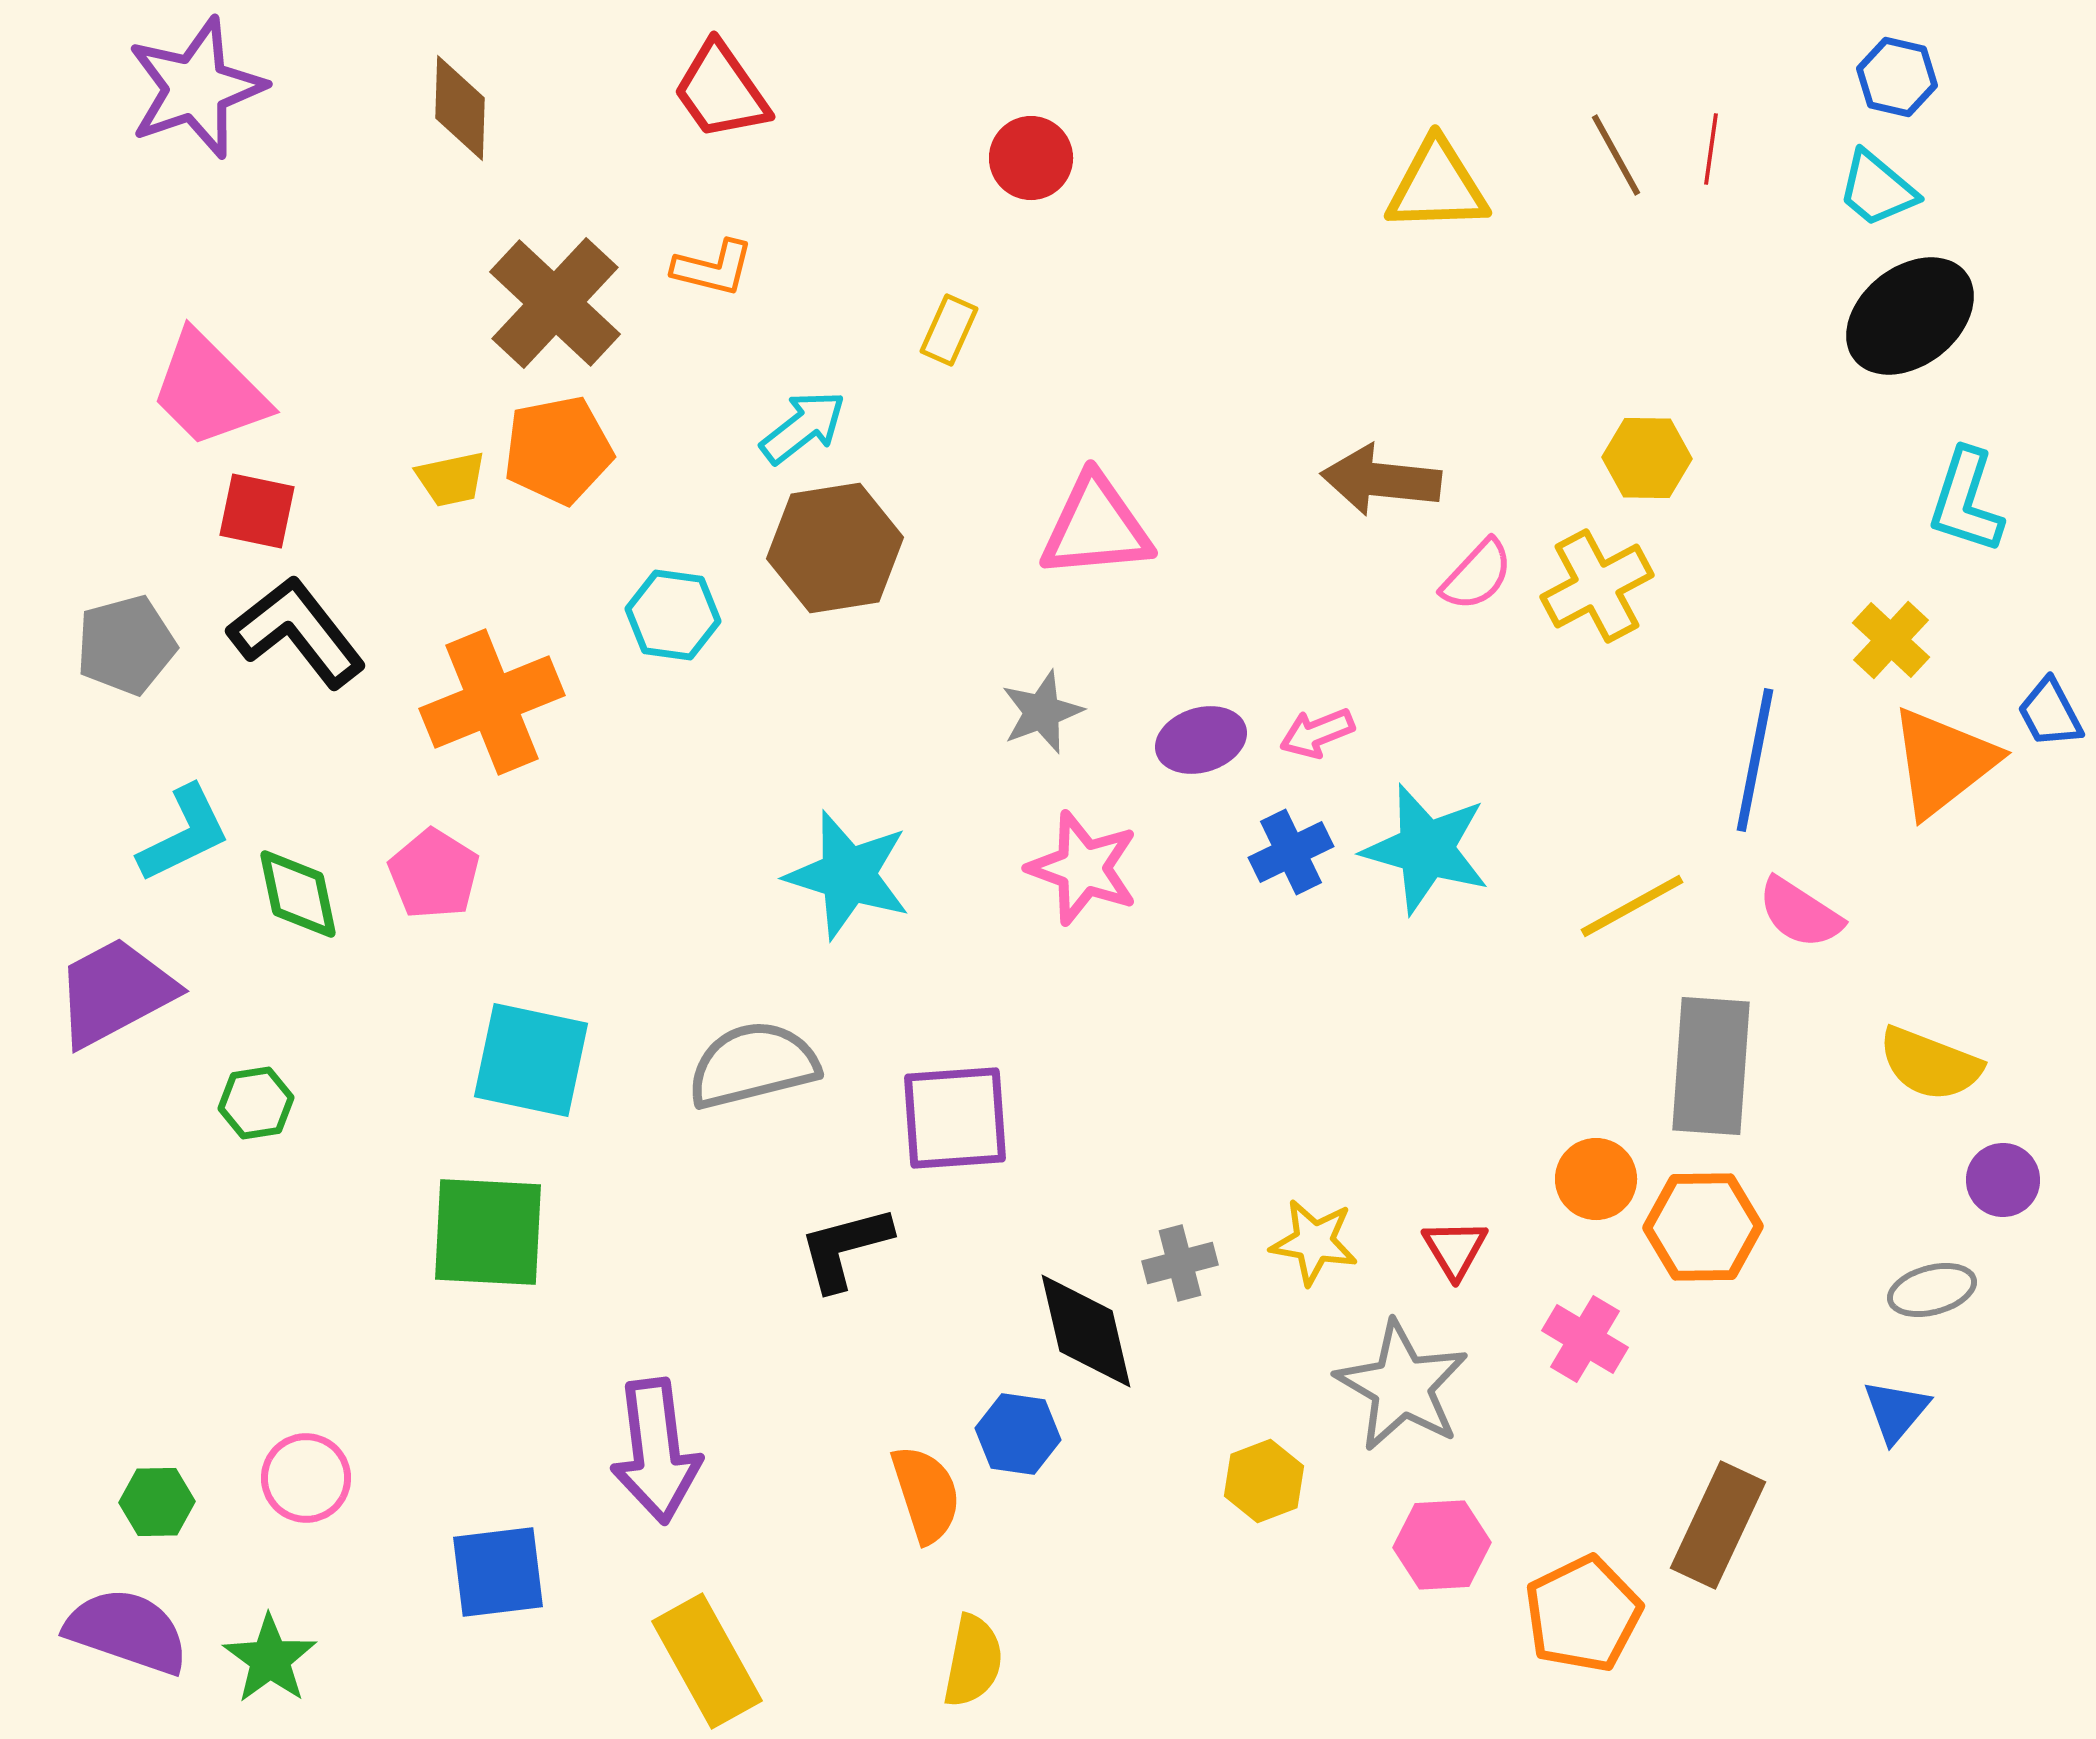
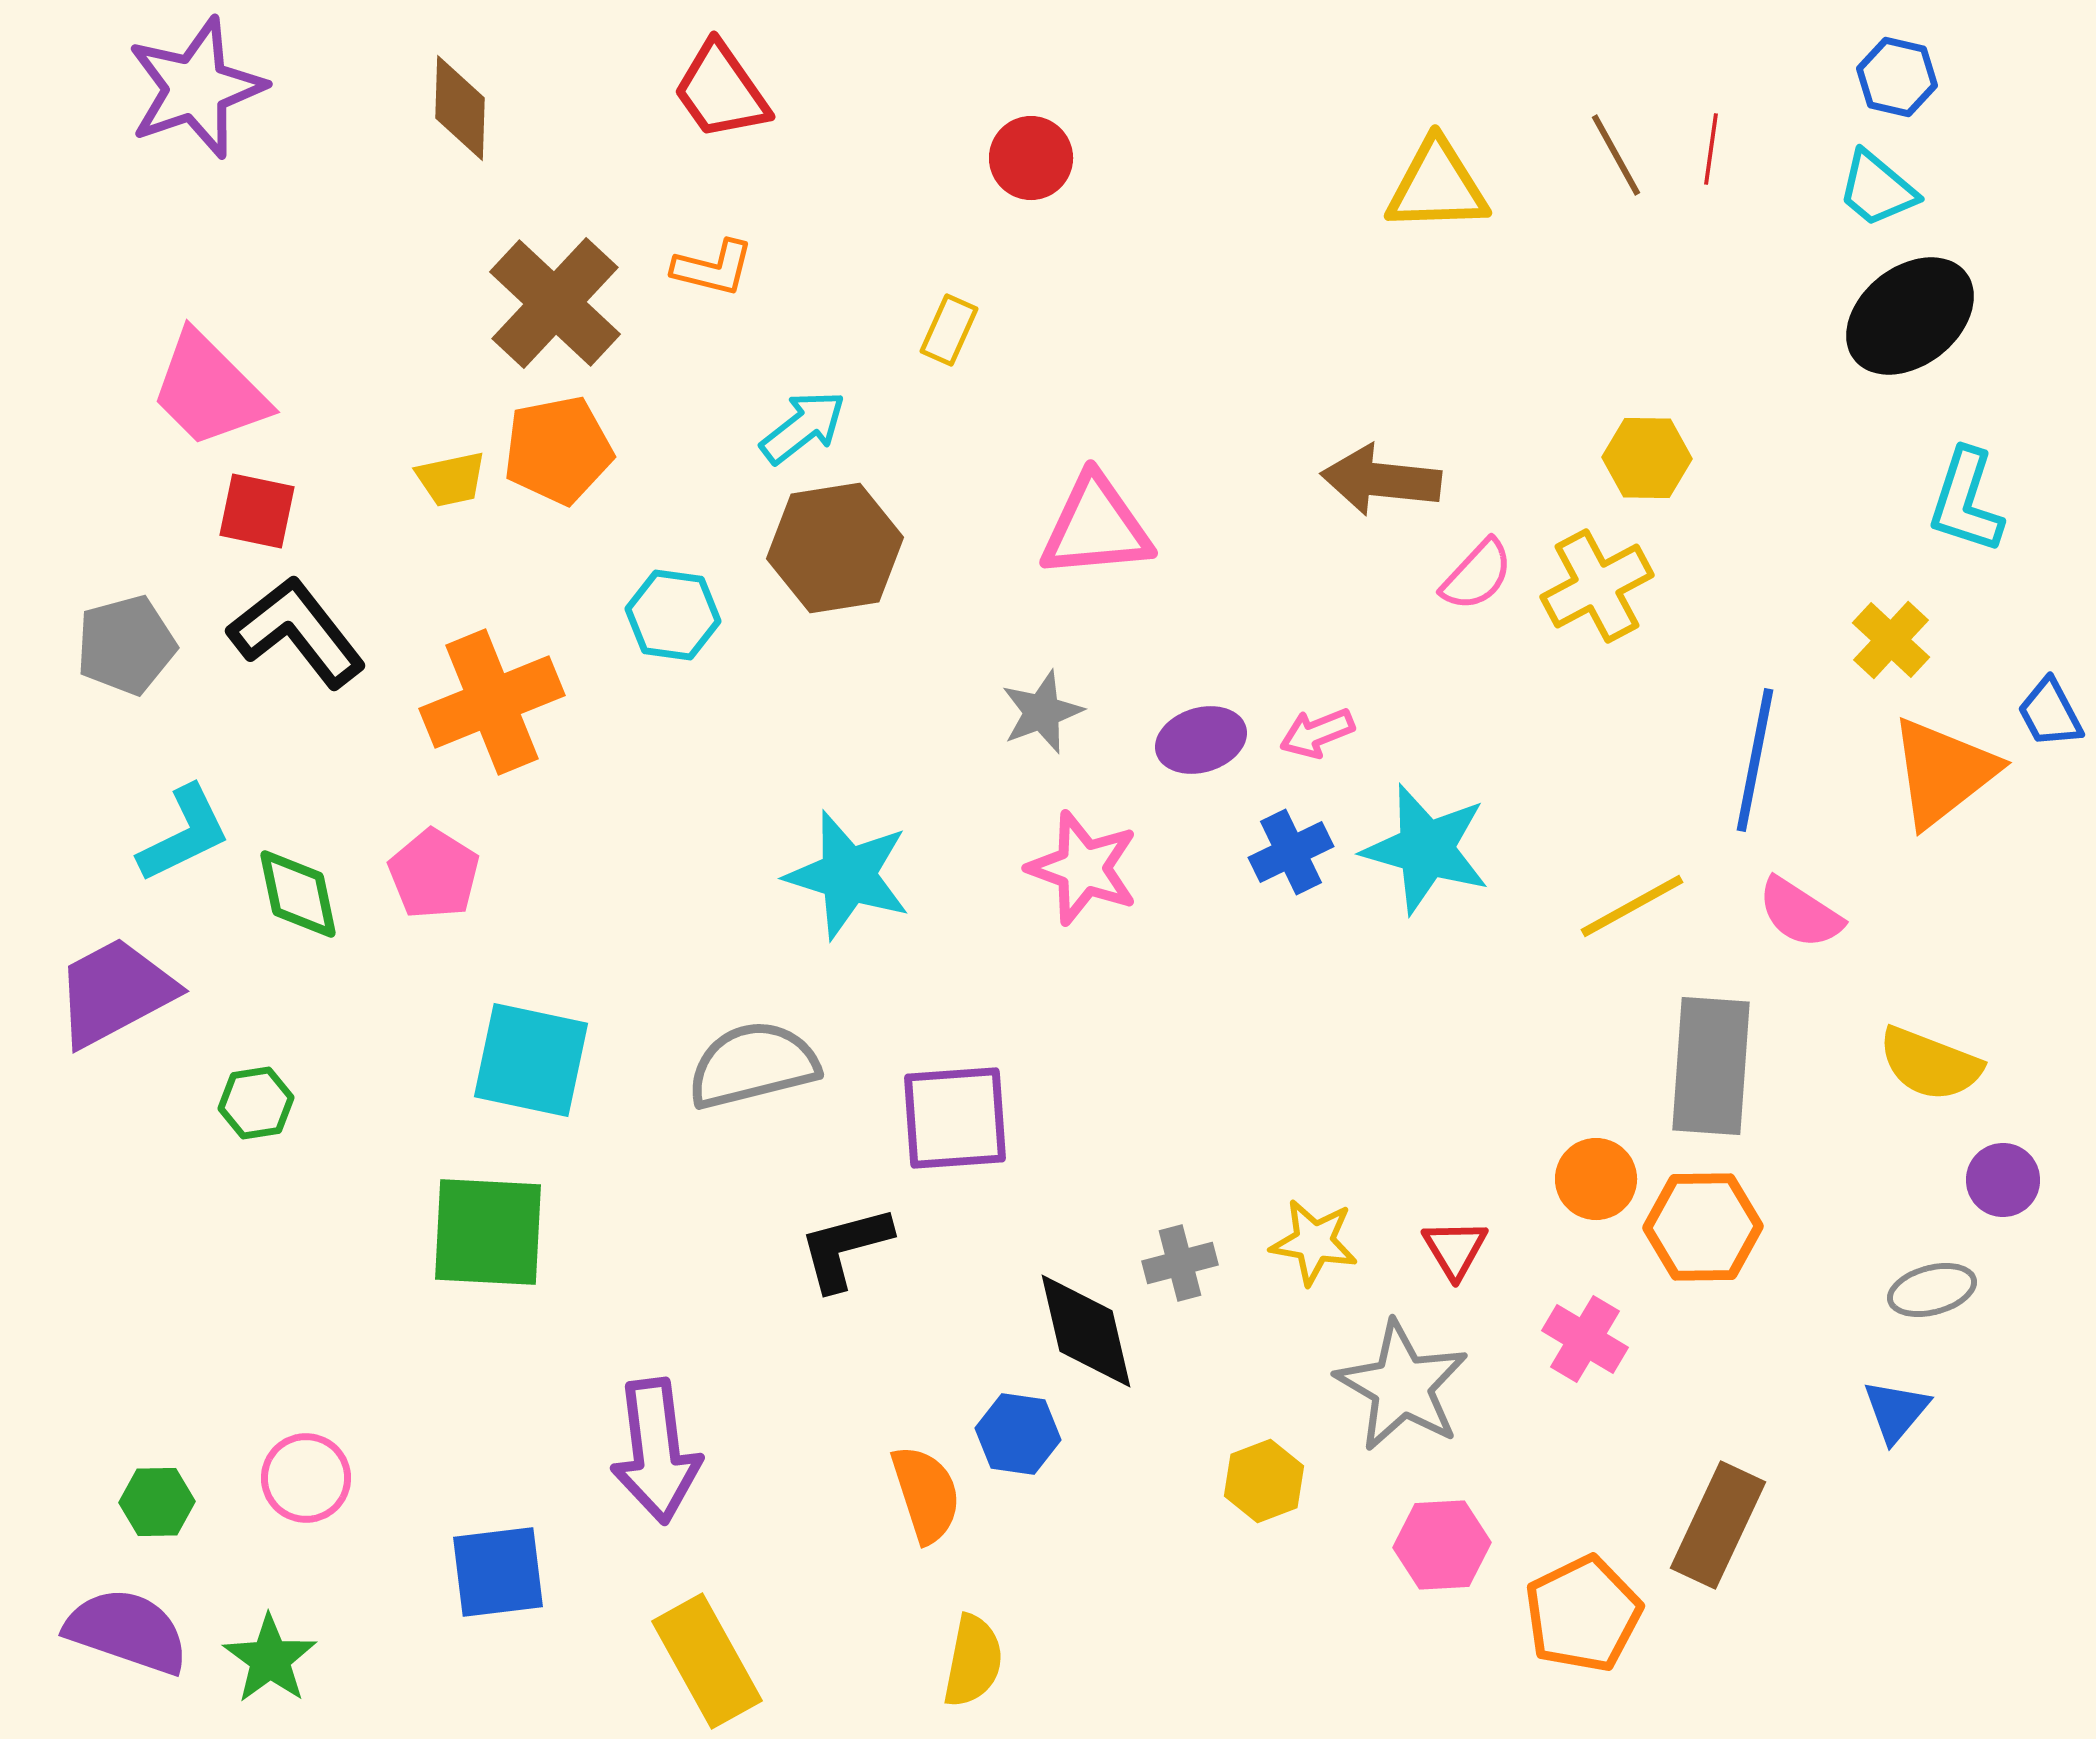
orange triangle at (1943, 762): moved 10 px down
